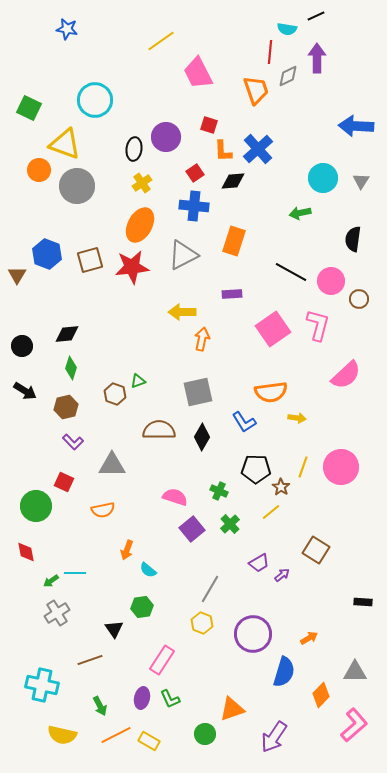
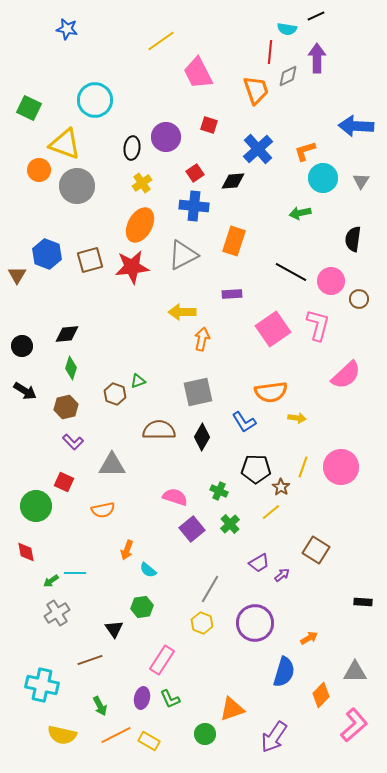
black ellipse at (134, 149): moved 2 px left, 1 px up
orange L-shape at (223, 151): moved 82 px right; rotated 75 degrees clockwise
purple circle at (253, 634): moved 2 px right, 11 px up
